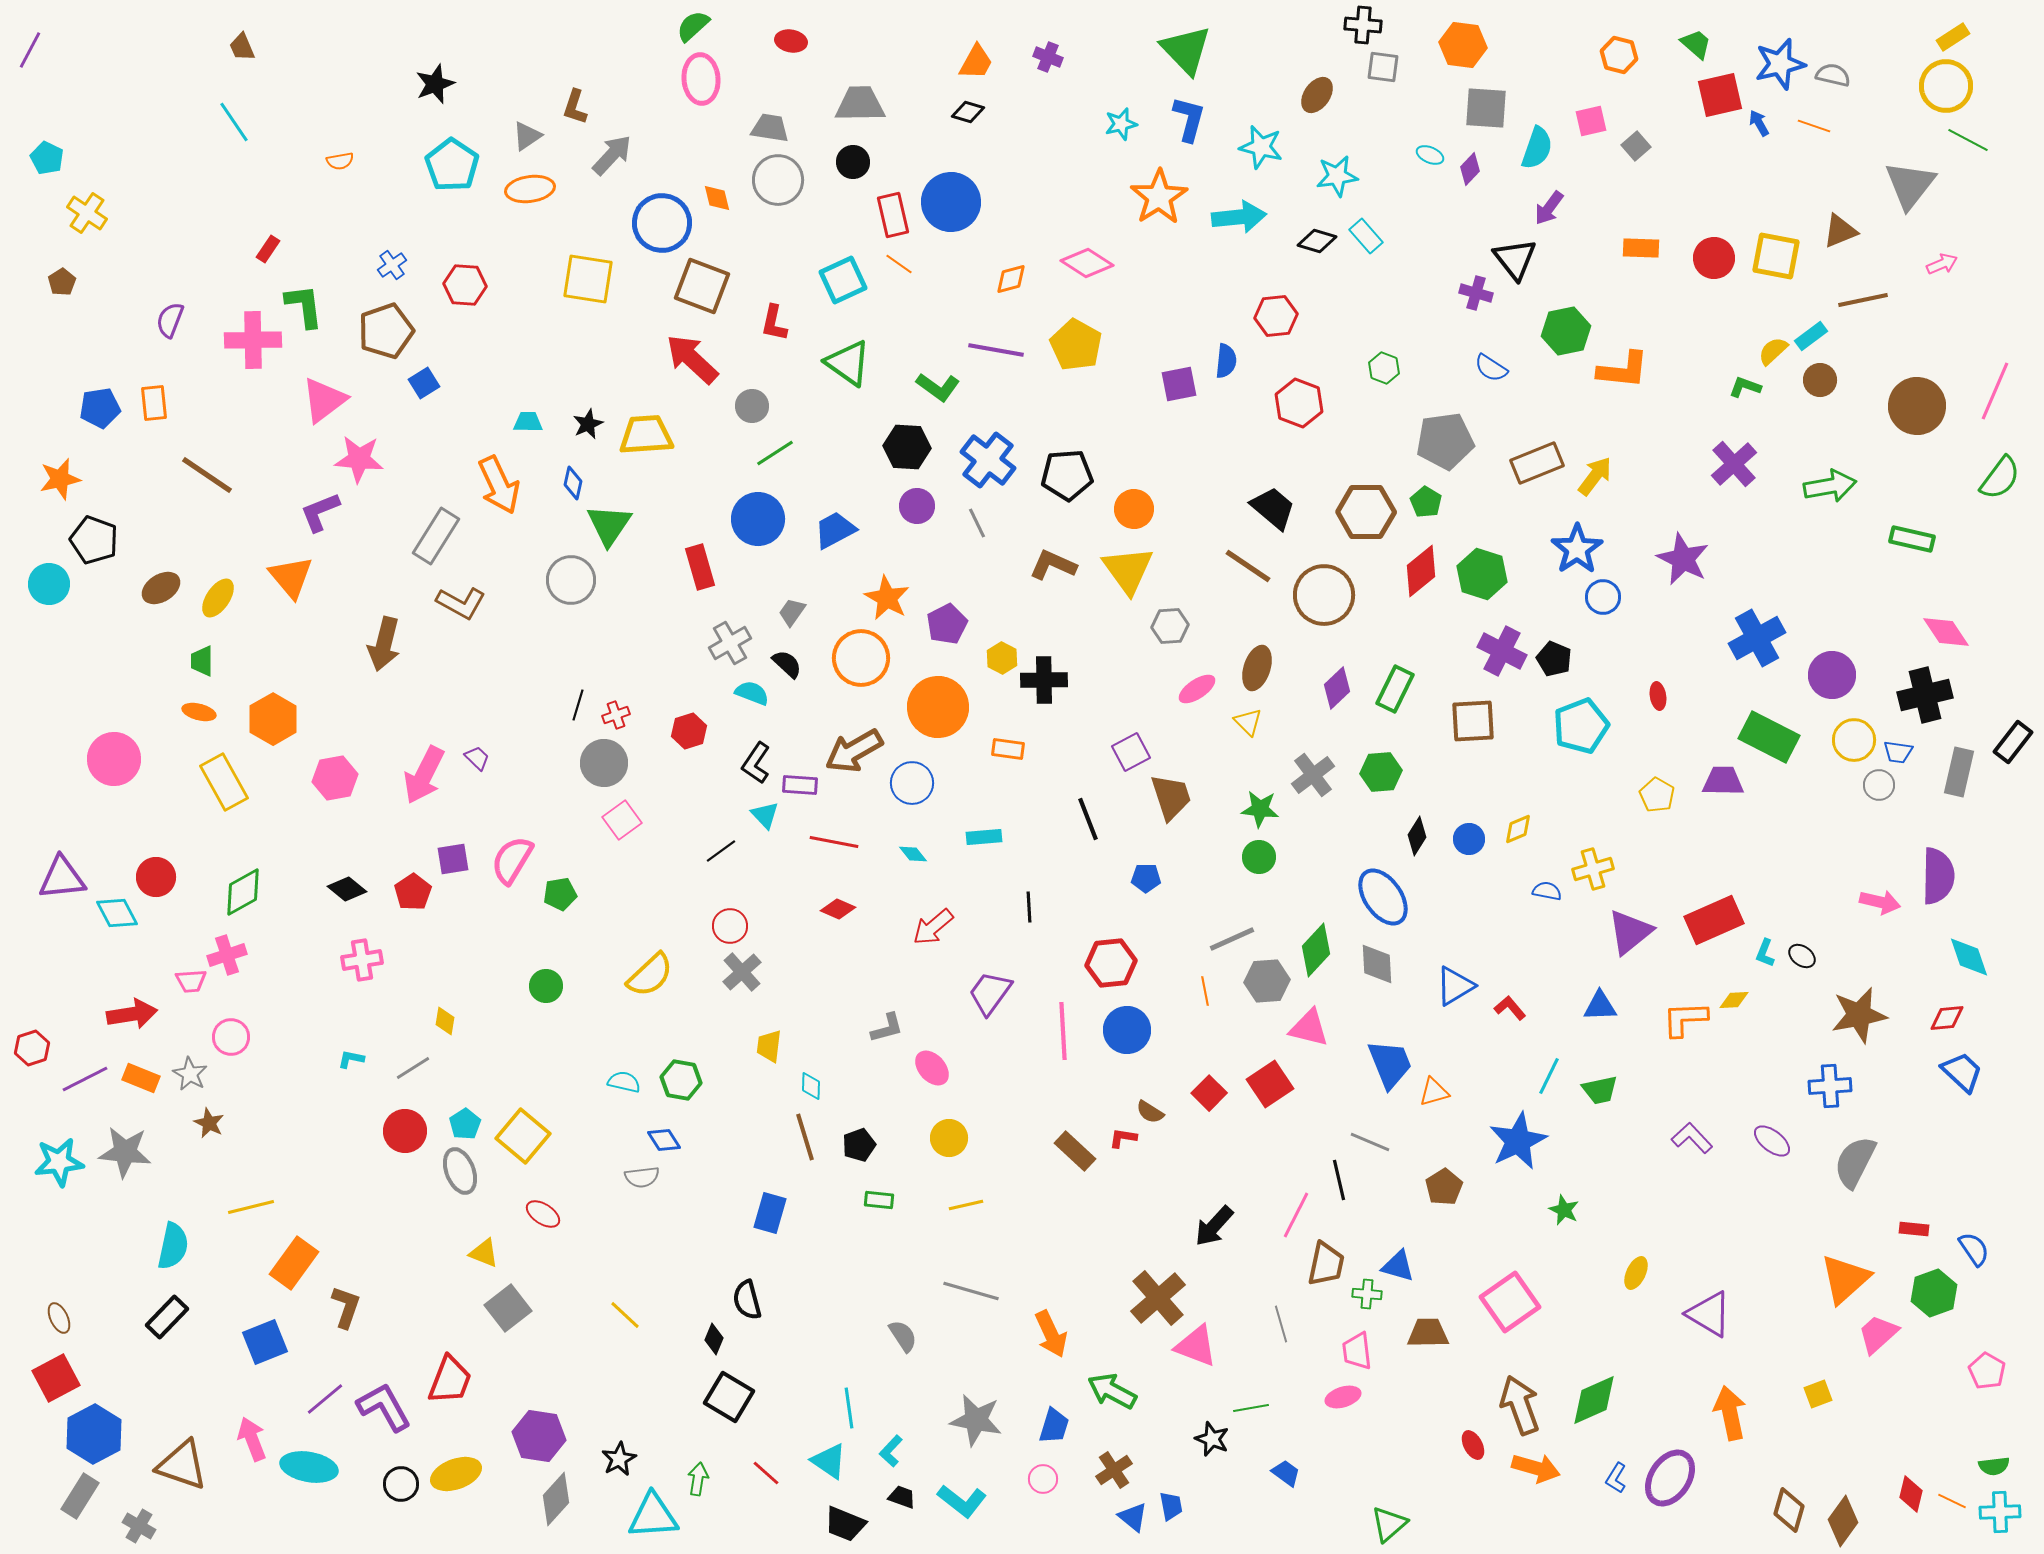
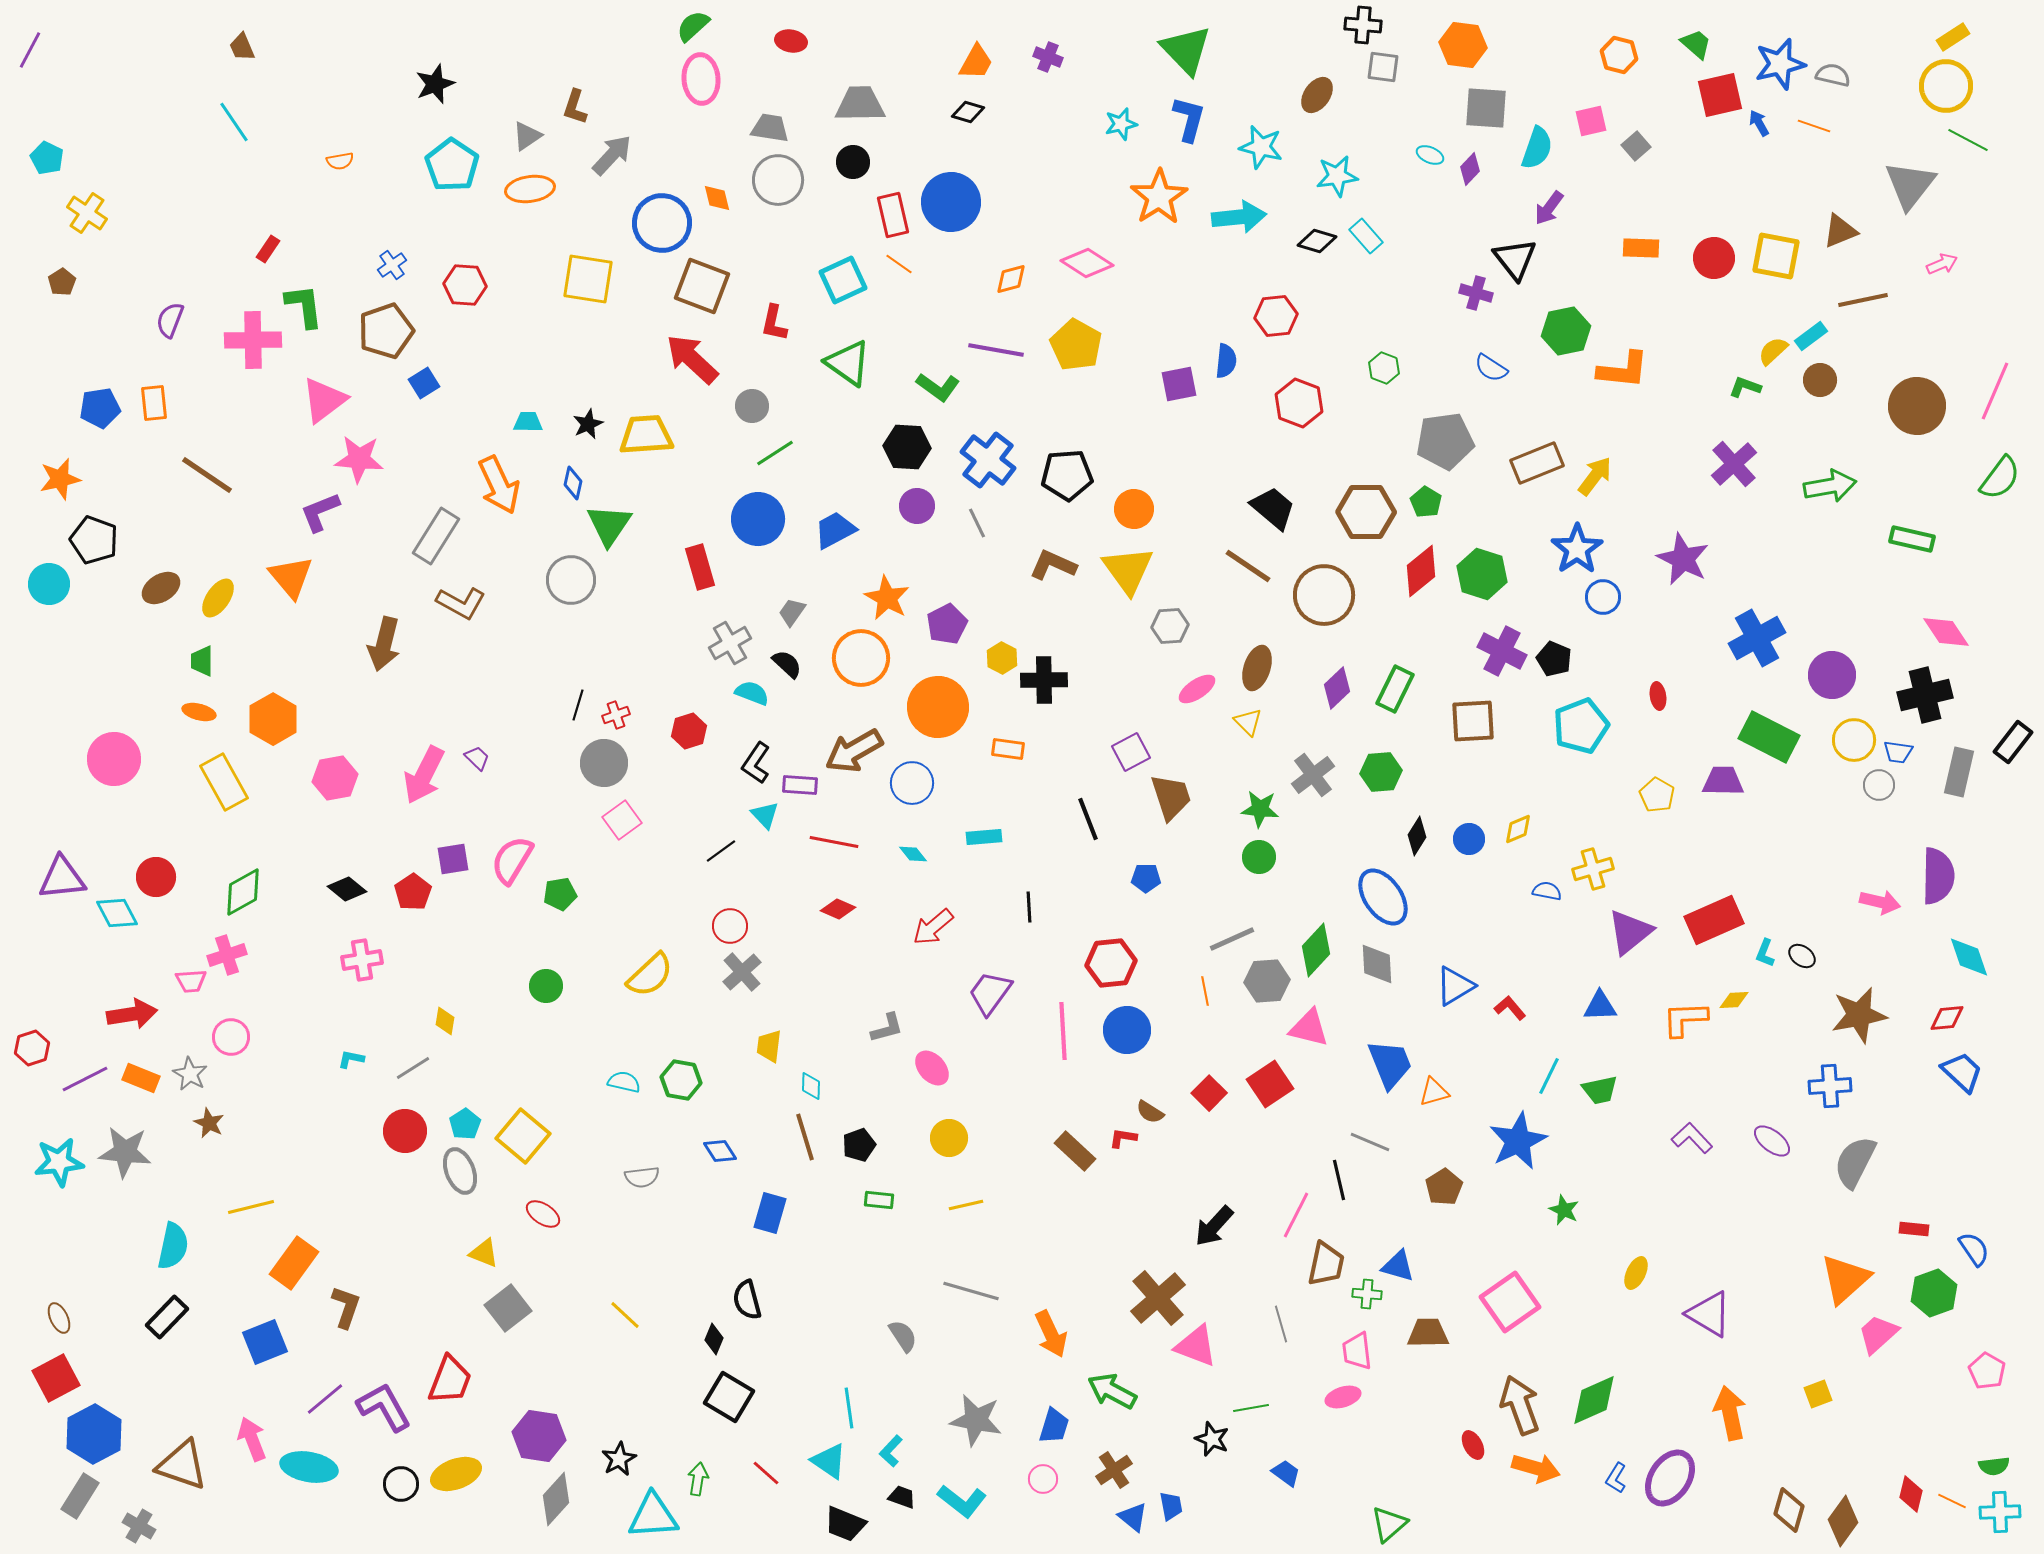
blue diamond at (664, 1140): moved 56 px right, 11 px down
